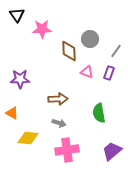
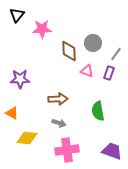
black triangle: rotated 14 degrees clockwise
gray circle: moved 3 px right, 4 px down
gray line: moved 3 px down
pink triangle: moved 1 px up
green semicircle: moved 1 px left, 2 px up
yellow diamond: moved 1 px left
purple trapezoid: rotated 60 degrees clockwise
